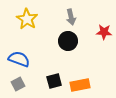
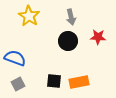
yellow star: moved 2 px right, 3 px up
red star: moved 6 px left, 5 px down
blue semicircle: moved 4 px left, 1 px up
black square: rotated 21 degrees clockwise
orange rectangle: moved 1 px left, 3 px up
